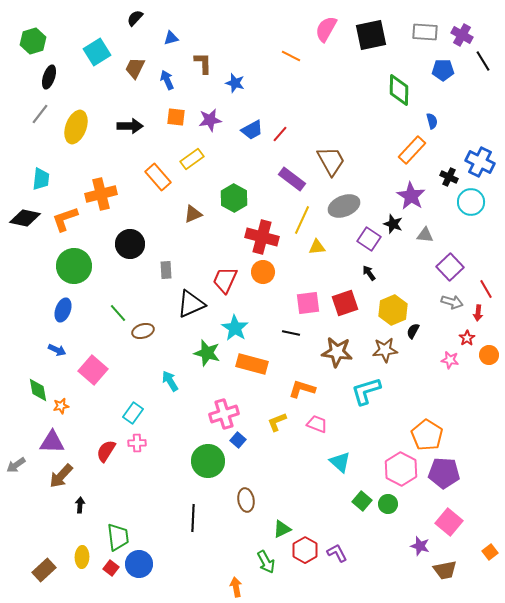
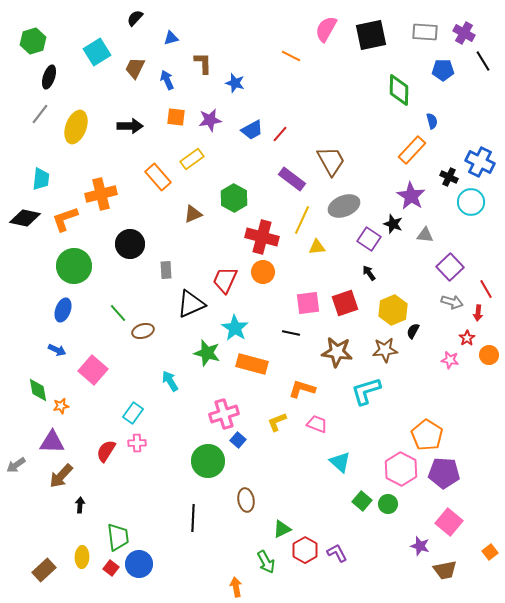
purple cross at (462, 35): moved 2 px right, 2 px up
